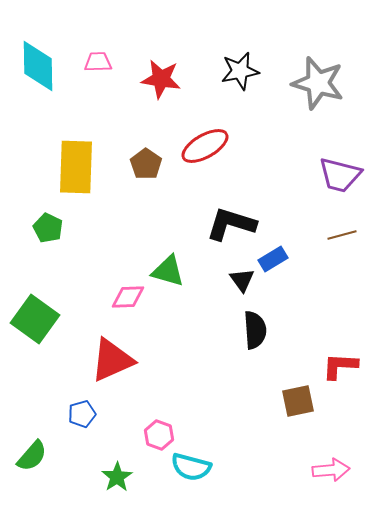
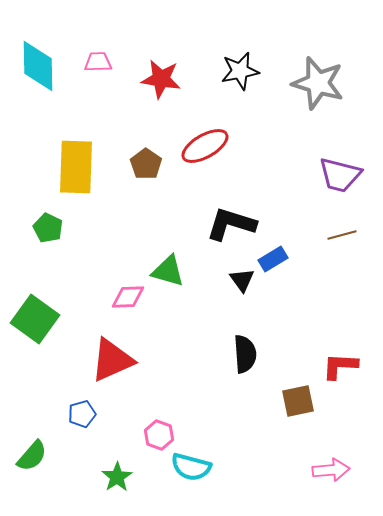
black semicircle: moved 10 px left, 24 px down
